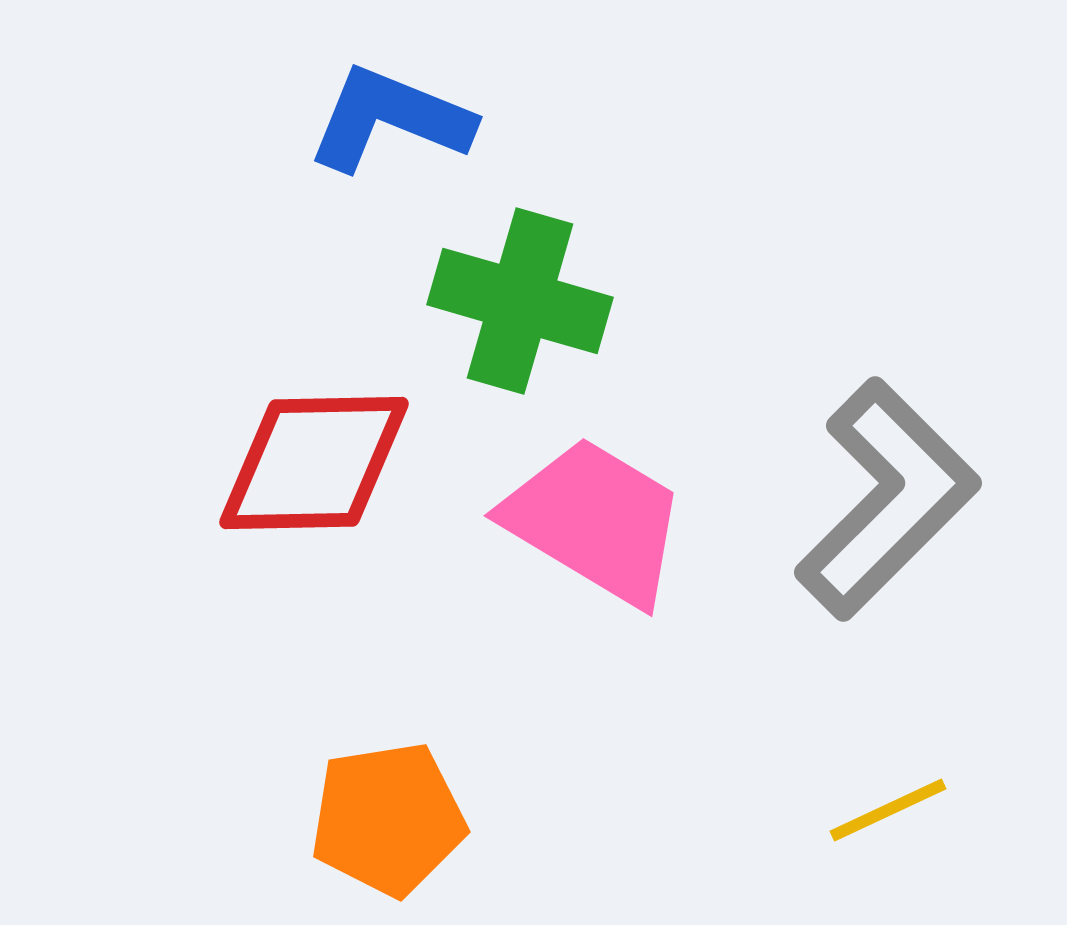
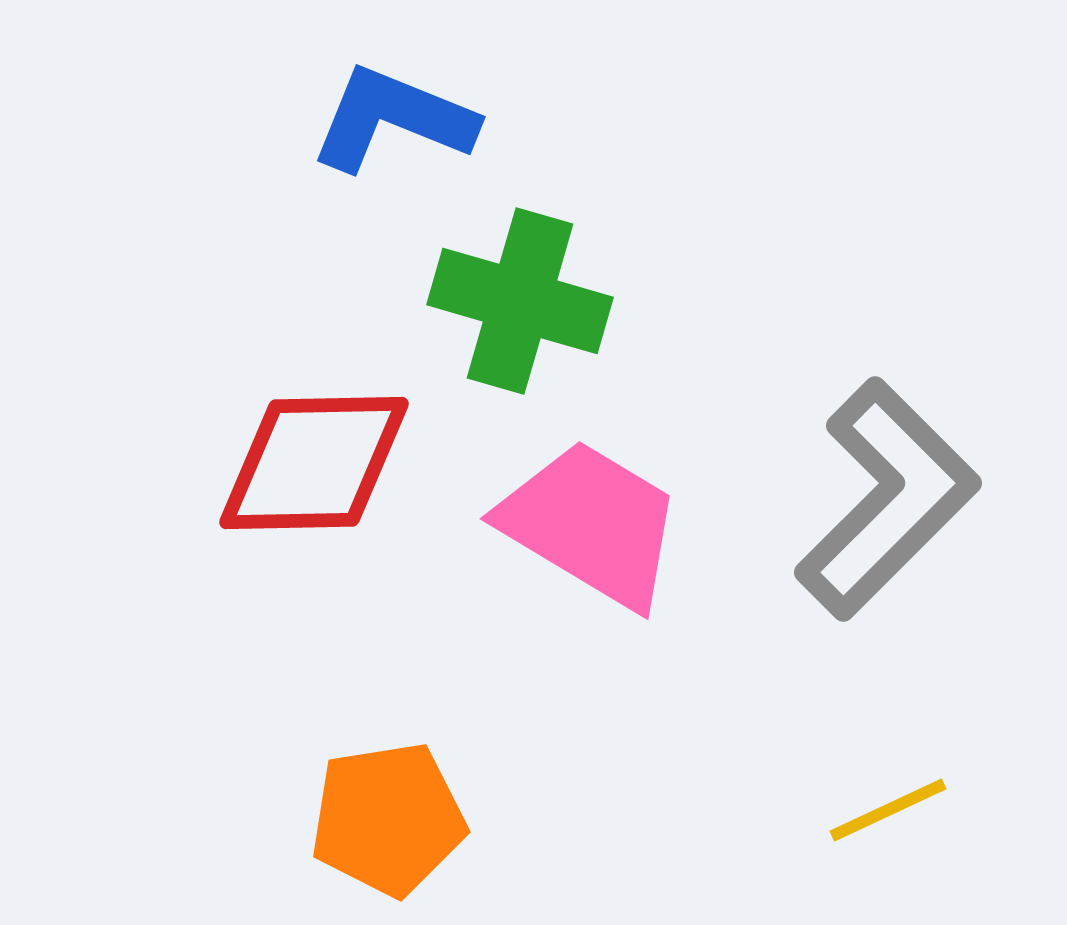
blue L-shape: moved 3 px right
pink trapezoid: moved 4 px left, 3 px down
